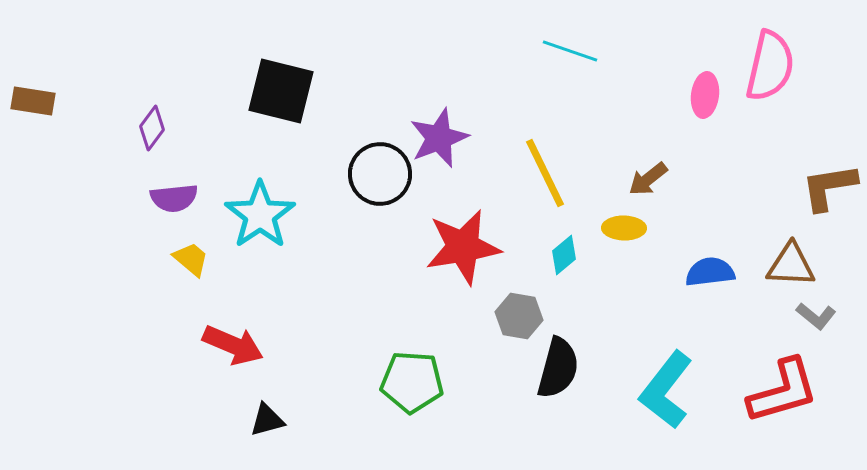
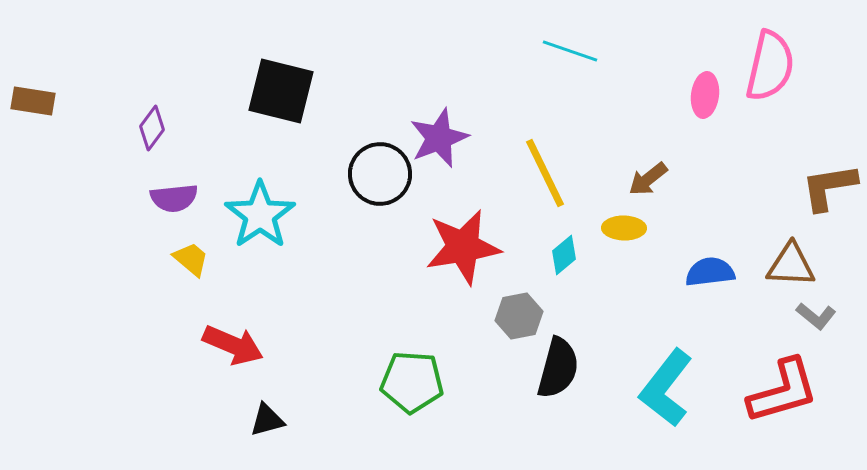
gray hexagon: rotated 21 degrees counterclockwise
cyan L-shape: moved 2 px up
